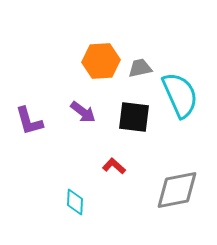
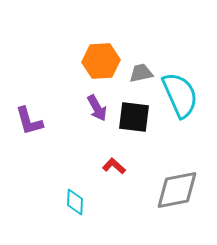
gray trapezoid: moved 1 px right, 5 px down
purple arrow: moved 14 px right, 4 px up; rotated 24 degrees clockwise
